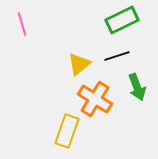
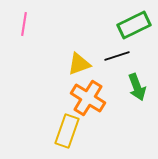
green rectangle: moved 12 px right, 5 px down
pink line: moved 2 px right; rotated 25 degrees clockwise
yellow triangle: rotated 20 degrees clockwise
orange cross: moved 7 px left, 1 px up
